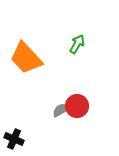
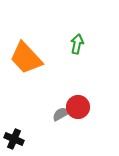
green arrow: rotated 18 degrees counterclockwise
red circle: moved 1 px right, 1 px down
gray semicircle: moved 4 px down
